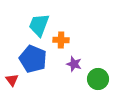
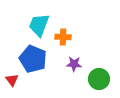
orange cross: moved 2 px right, 3 px up
purple star: rotated 14 degrees counterclockwise
green circle: moved 1 px right
